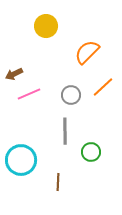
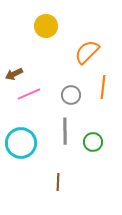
orange line: rotated 40 degrees counterclockwise
green circle: moved 2 px right, 10 px up
cyan circle: moved 17 px up
